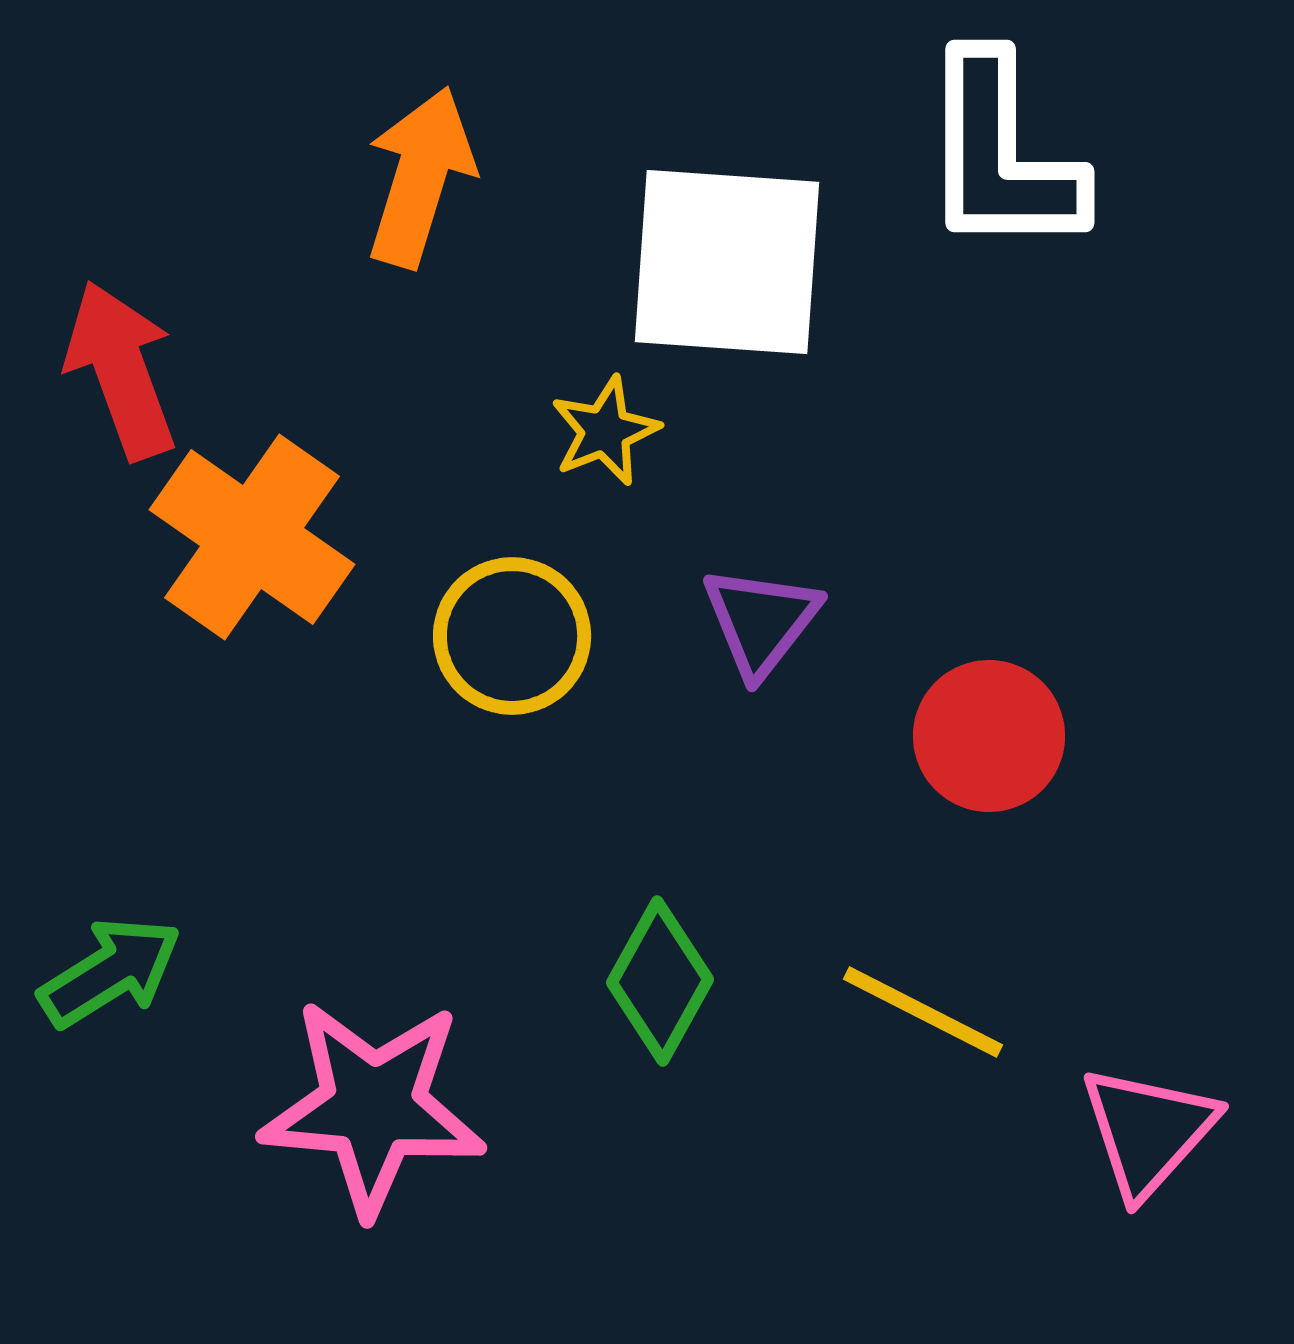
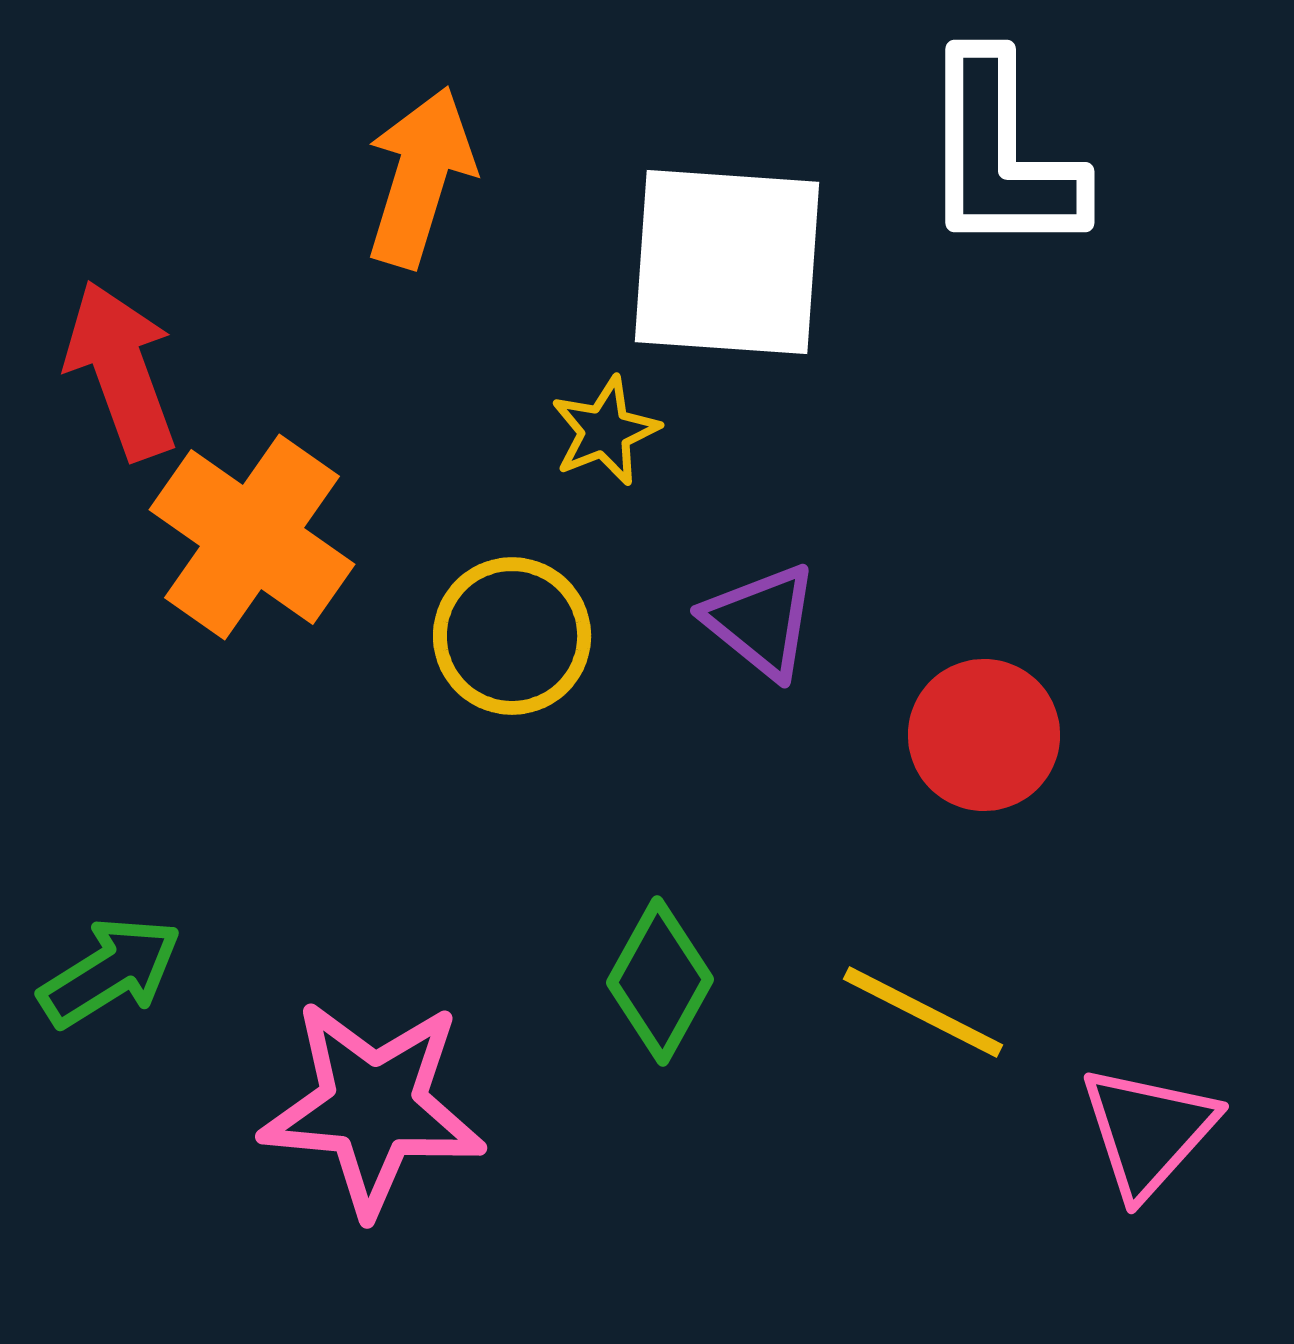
purple triangle: rotated 29 degrees counterclockwise
red circle: moved 5 px left, 1 px up
